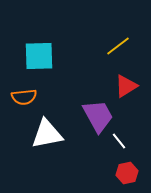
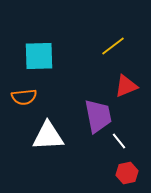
yellow line: moved 5 px left
red triangle: rotated 10 degrees clockwise
purple trapezoid: rotated 18 degrees clockwise
white triangle: moved 1 px right, 2 px down; rotated 8 degrees clockwise
